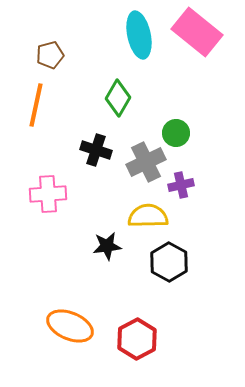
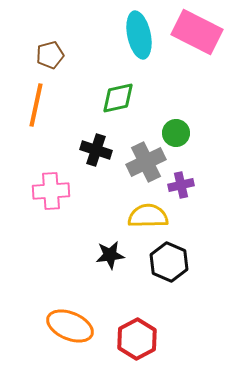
pink rectangle: rotated 12 degrees counterclockwise
green diamond: rotated 48 degrees clockwise
pink cross: moved 3 px right, 3 px up
black star: moved 3 px right, 9 px down
black hexagon: rotated 6 degrees counterclockwise
